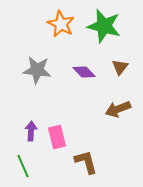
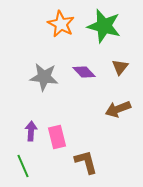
gray star: moved 7 px right, 7 px down
